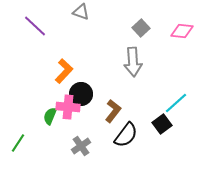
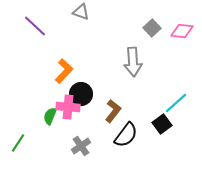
gray square: moved 11 px right
